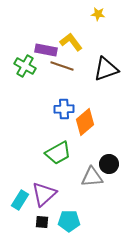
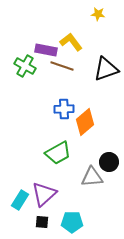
black circle: moved 2 px up
cyan pentagon: moved 3 px right, 1 px down
